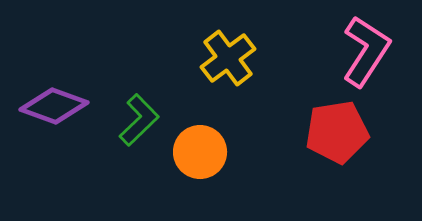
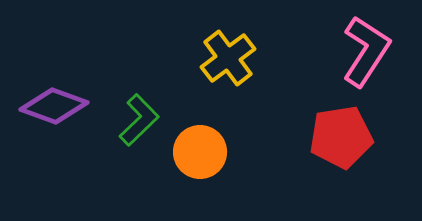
red pentagon: moved 4 px right, 5 px down
